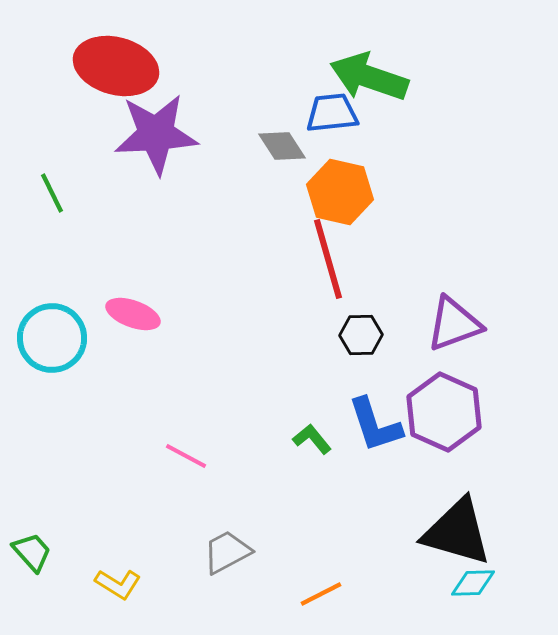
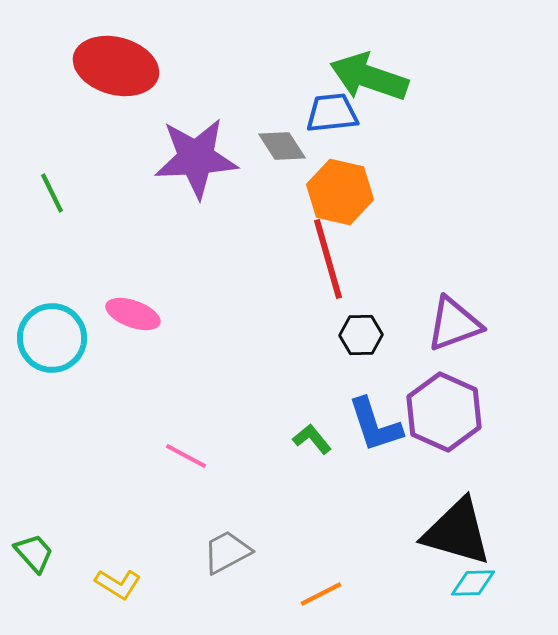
purple star: moved 40 px right, 24 px down
green trapezoid: moved 2 px right, 1 px down
